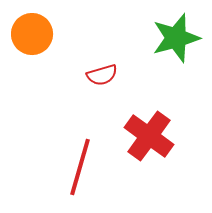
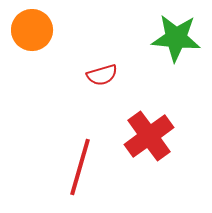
orange circle: moved 4 px up
green star: rotated 21 degrees clockwise
red cross: rotated 18 degrees clockwise
